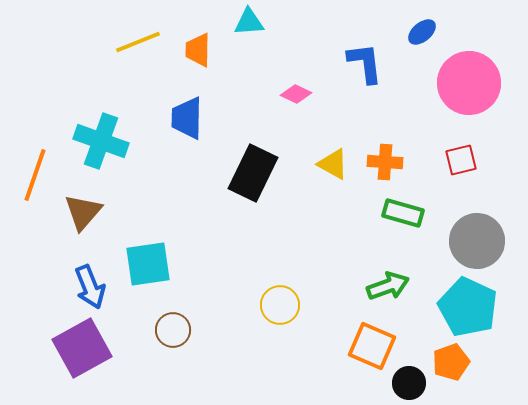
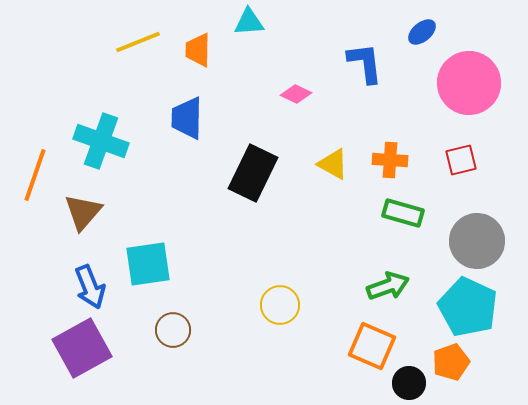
orange cross: moved 5 px right, 2 px up
